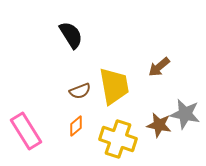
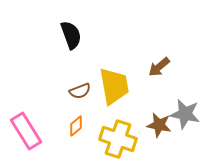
black semicircle: rotated 12 degrees clockwise
